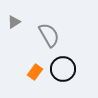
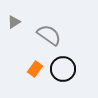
gray semicircle: rotated 25 degrees counterclockwise
orange rectangle: moved 3 px up
